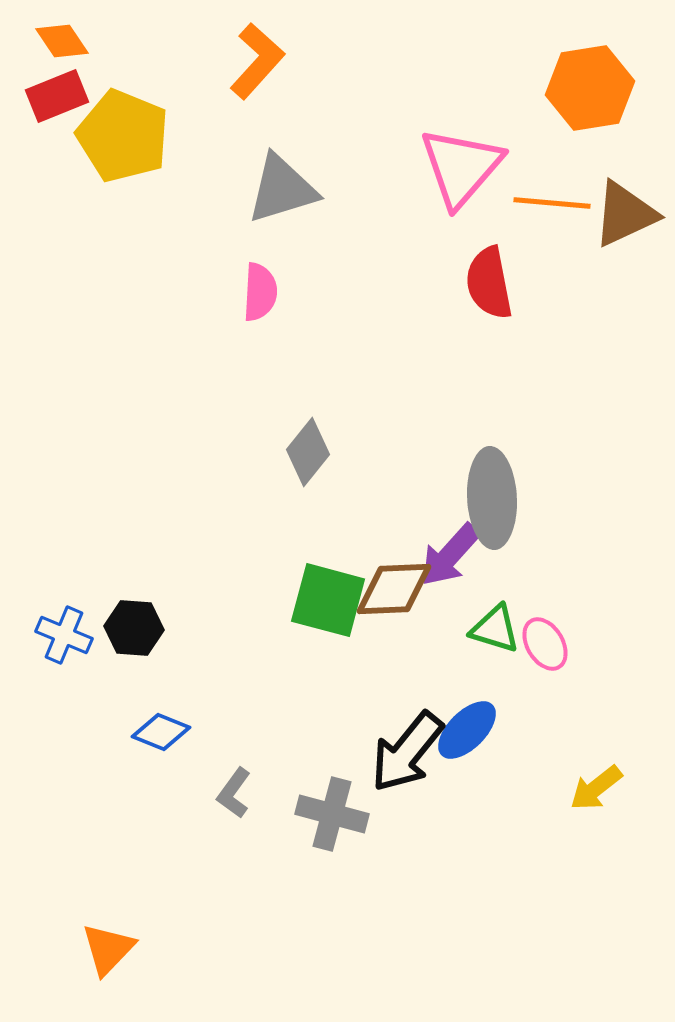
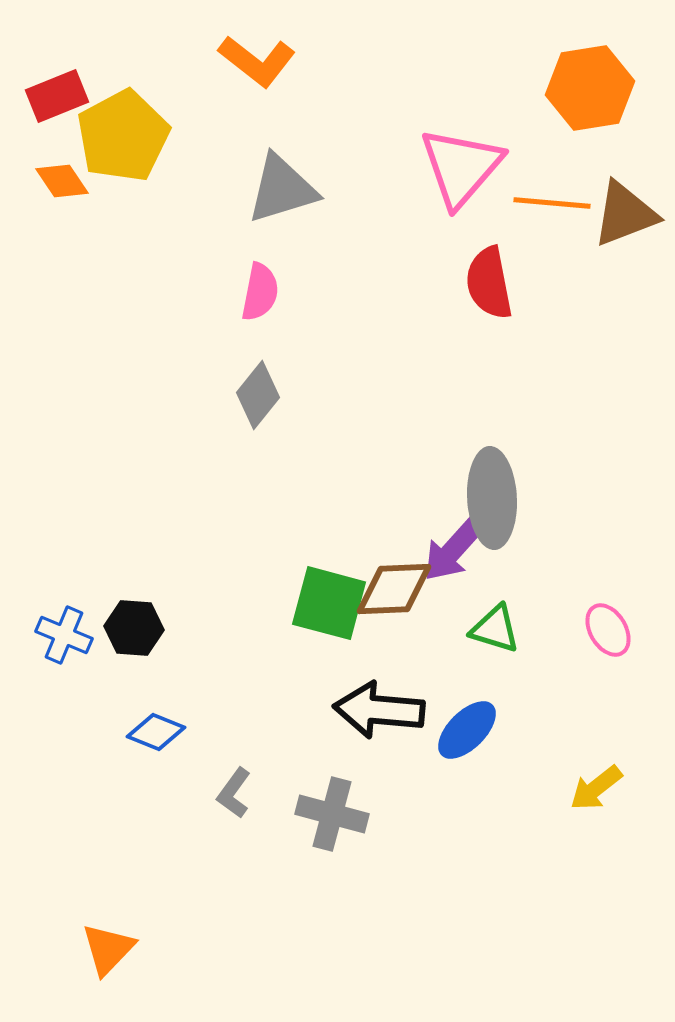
orange diamond: moved 140 px down
orange L-shape: rotated 86 degrees clockwise
yellow pentagon: rotated 22 degrees clockwise
brown triangle: rotated 4 degrees clockwise
pink semicircle: rotated 8 degrees clockwise
gray diamond: moved 50 px left, 57 px up
purple arrow: moved 3 px right, 5 px up
green square: moved 1 px right, 3 px down
pink ellipse: moved 63 px right, 14 px up
blue diamond: moved 5 px left
black arrow: moved 28 px left, 42 px up; rotated 56 degrees clockwise
